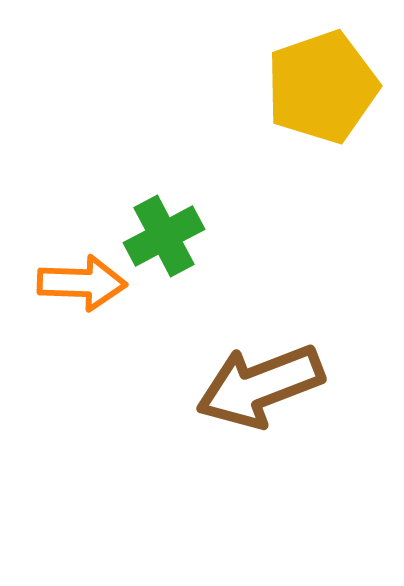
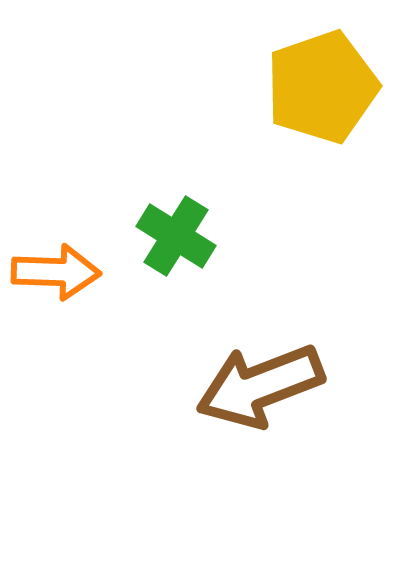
green cross: moved 12 px right; rotated 30 degrees counterclockwise
orange arrow: moved 26 px left, 11 px up
